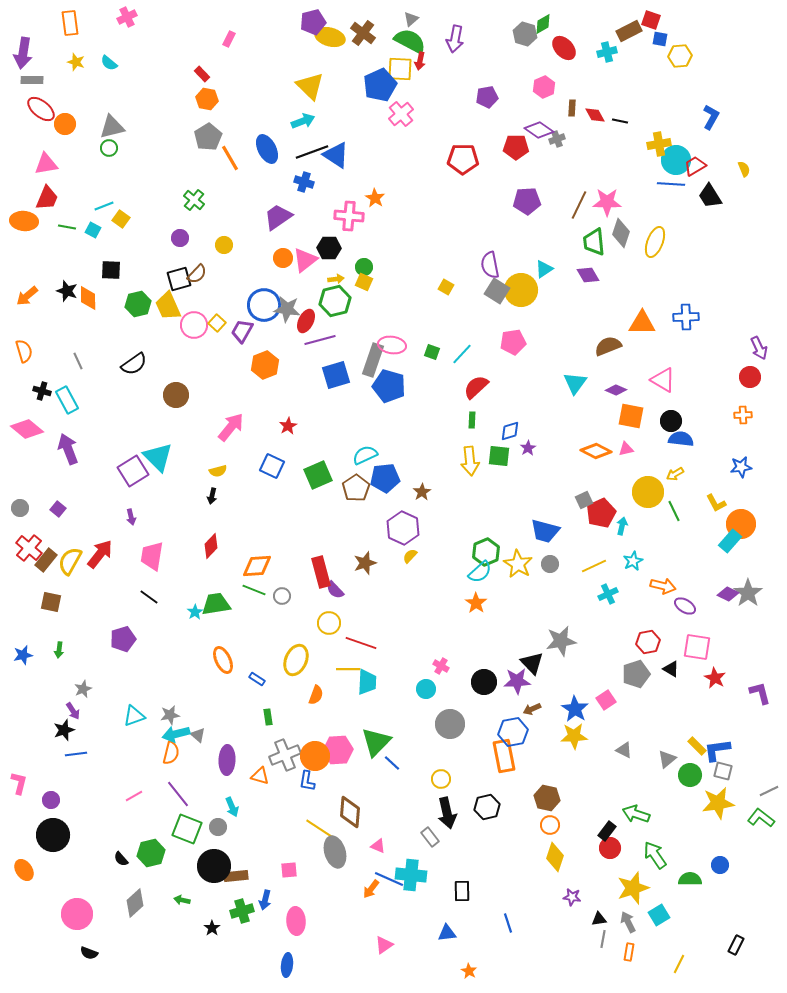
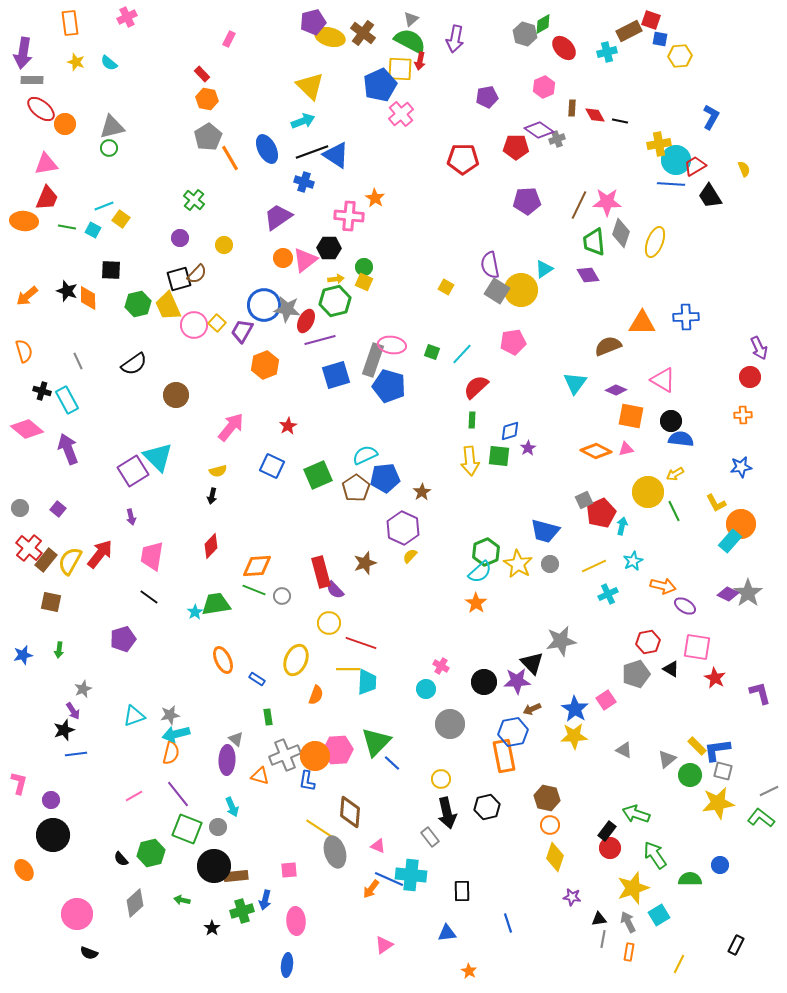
gray triangle at (198, 735): moved 38 px right, 4 px down
